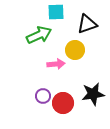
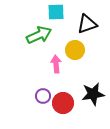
pink arrow: rotated 90 degrees counterclockwise
